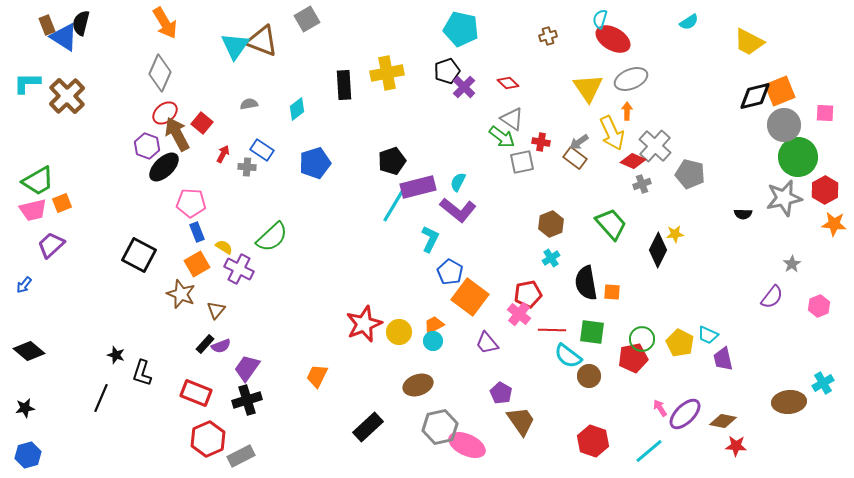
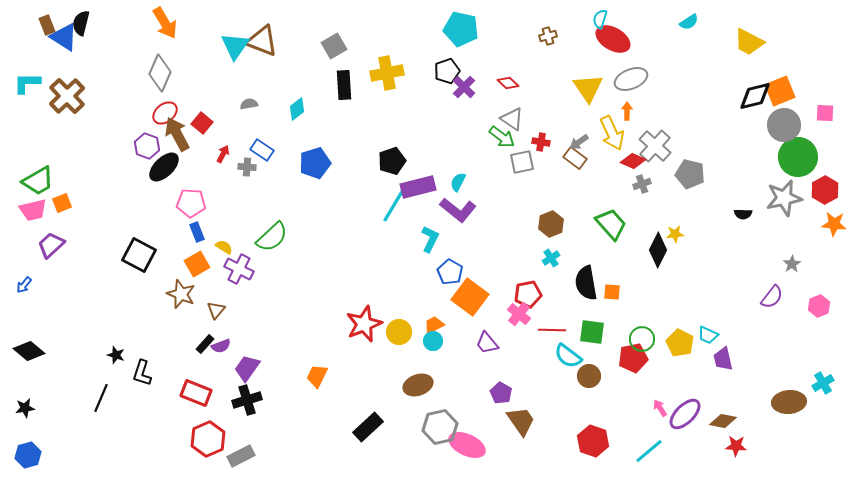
gray square at (307, 19): moved 27 px right, 27 px down
